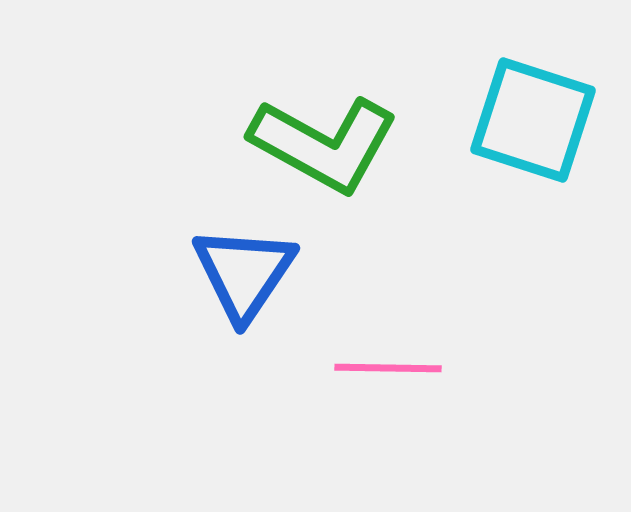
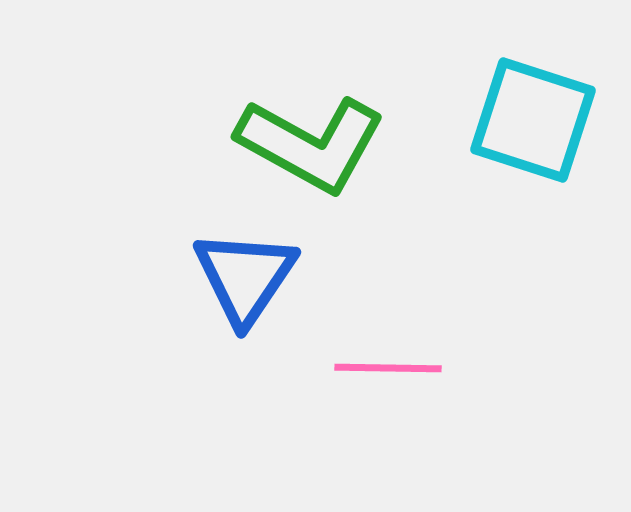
green L-shape: moved 13 px left
blue triangle: moved 1 px right, 4 px down
